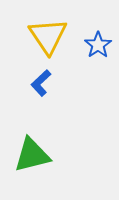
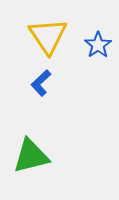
green triangle: moved 1 px left, 1 px down
